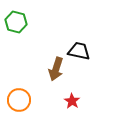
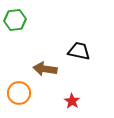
green hexagon: moved 1 px left, 2 px up; rotated 20 degrees counterclockwise
brown arrow: moved 11 px left; rotated 80 degrees clockwise
orange circle: moved 7 px up
